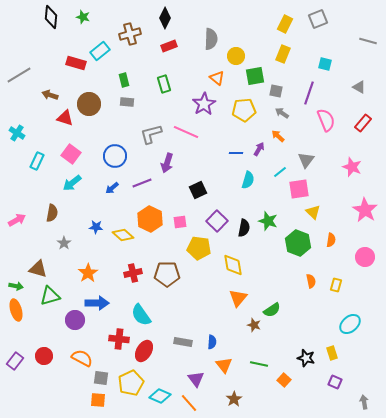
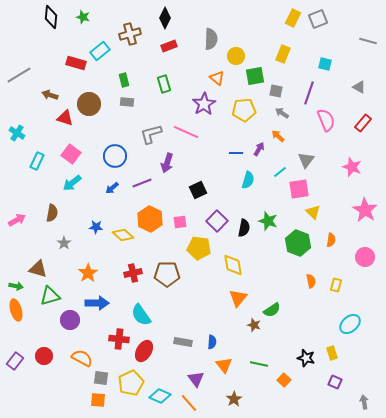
yellow rectangle at (285, 24): moved 8 px right, 6 px up
purple circle at (75, 320): moved 5 px left
